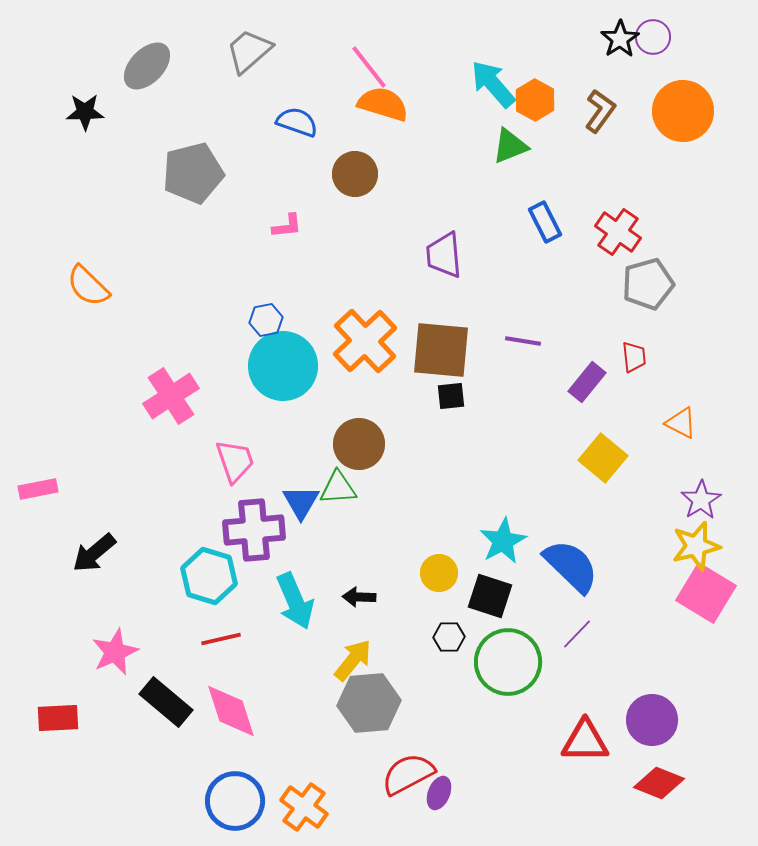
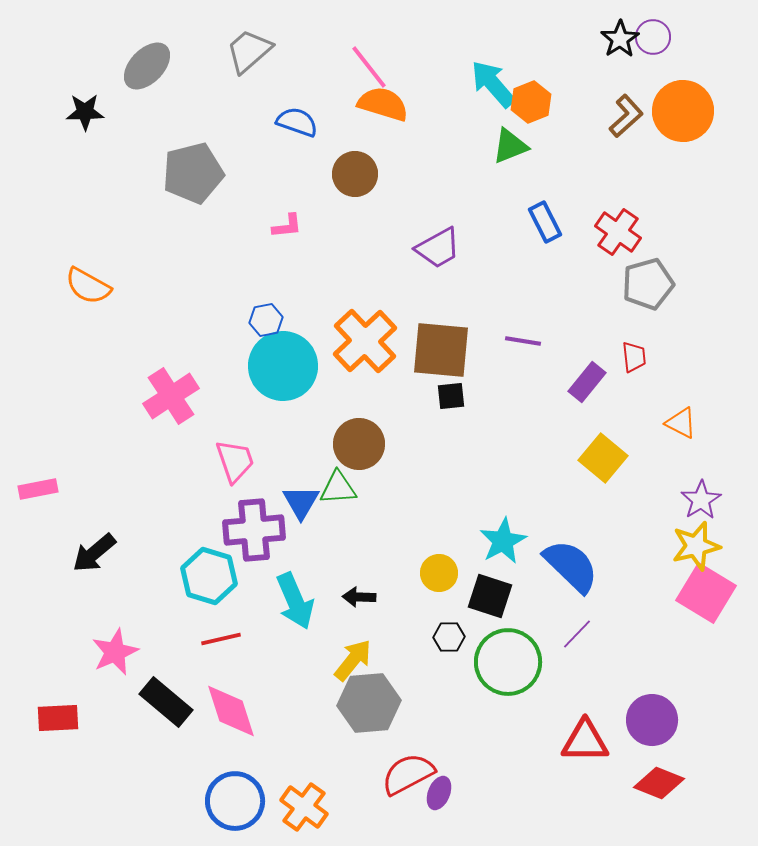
orange hexagon at (535, 100): moved 4 px left, 2 px down; rotated 9 degrees clockwise
brown L-shape at (600, 111): moved 26 px right, 5 px down; rotated 12 degrees clockwise
purple trapezoid at (444, 255): moved 6 px left, 7 px up; rotated 114 degrees counterclockwise
orange semicircle at (88, 286): rotated 15 degrees counterclockwise
